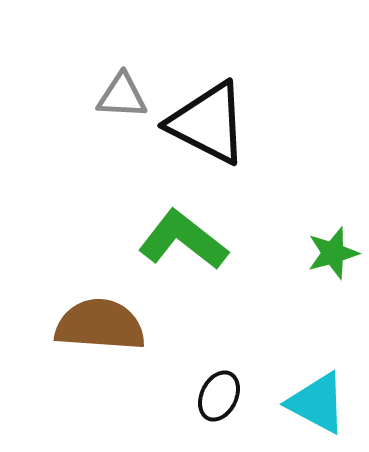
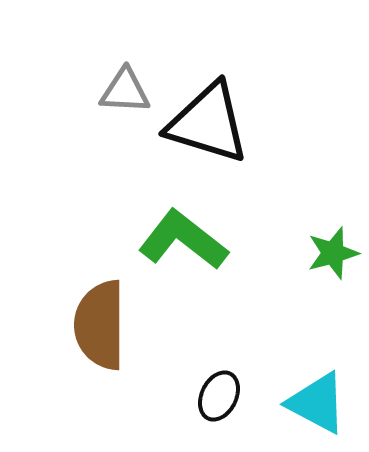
gray triangle: moved 3 px right, 5 px up
black triangle: rotated 10 degrees counterclockwise
brown semicircle: rotated 94 degrees counterclockwise
